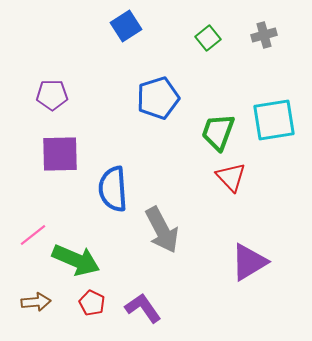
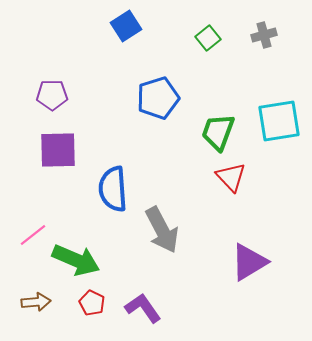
cyan square: moved 5 px right, 1 px down
purple square: moved 2 px left, 4 px up
